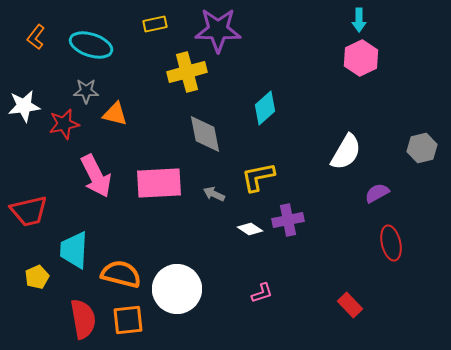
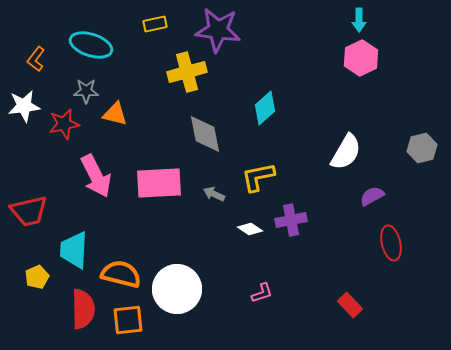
purple star: rotated 6 degrees clockwise
orange L-shape: moved 22 px down
purple semicircle: moved 5 px left, 3 px down
purple cross: moved 3 px right
red semicircle: moved 10 px up; rotated 9 degrees clockwise
